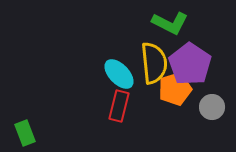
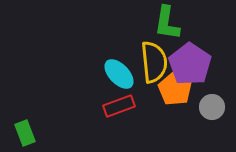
green L-shape: moved 3 px left; rotated 72 degrees clockwise
yellow semicircle: moved 1 px up
orange pentagon: rotated 24 degrees counterclockwise
red rectangle: rotated 56 degrees clockwise
